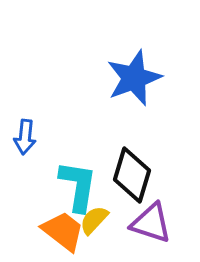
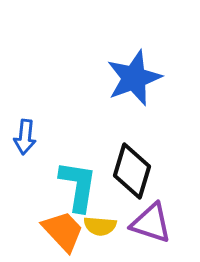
black diamond: moved 4 px up
yellow semicircle: moved 6 px right, 6 px down; rotated 128 degrees counterclockwise
orange trapezoid: rotated 9 degrees clockwise
